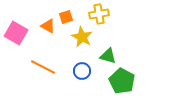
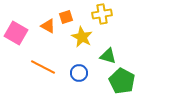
yellow cross: moved 3 px right
blue circle: moved 3 px left, 2 px down
